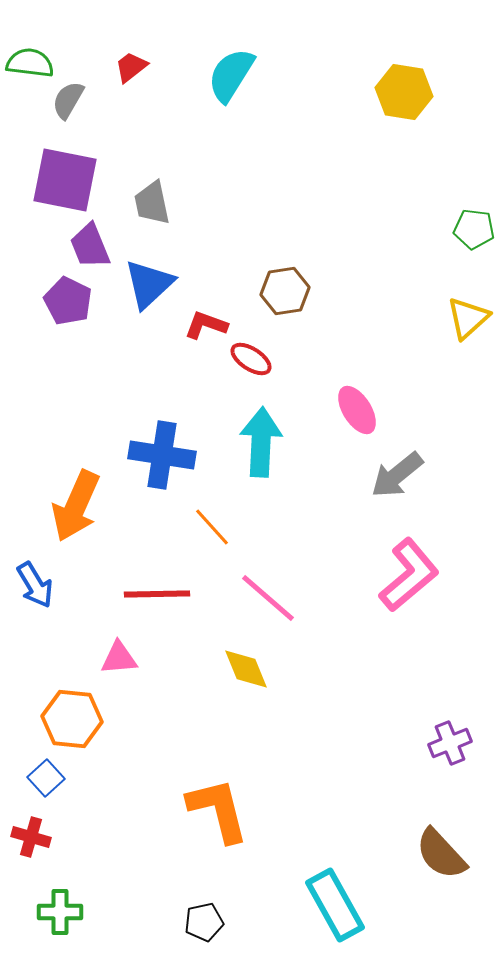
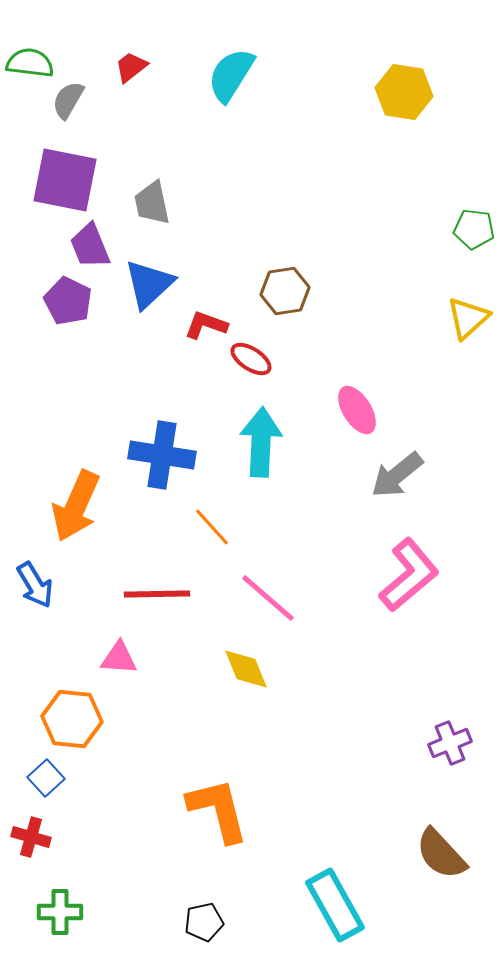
pink triangle: rotated 9 degrees clockwise
